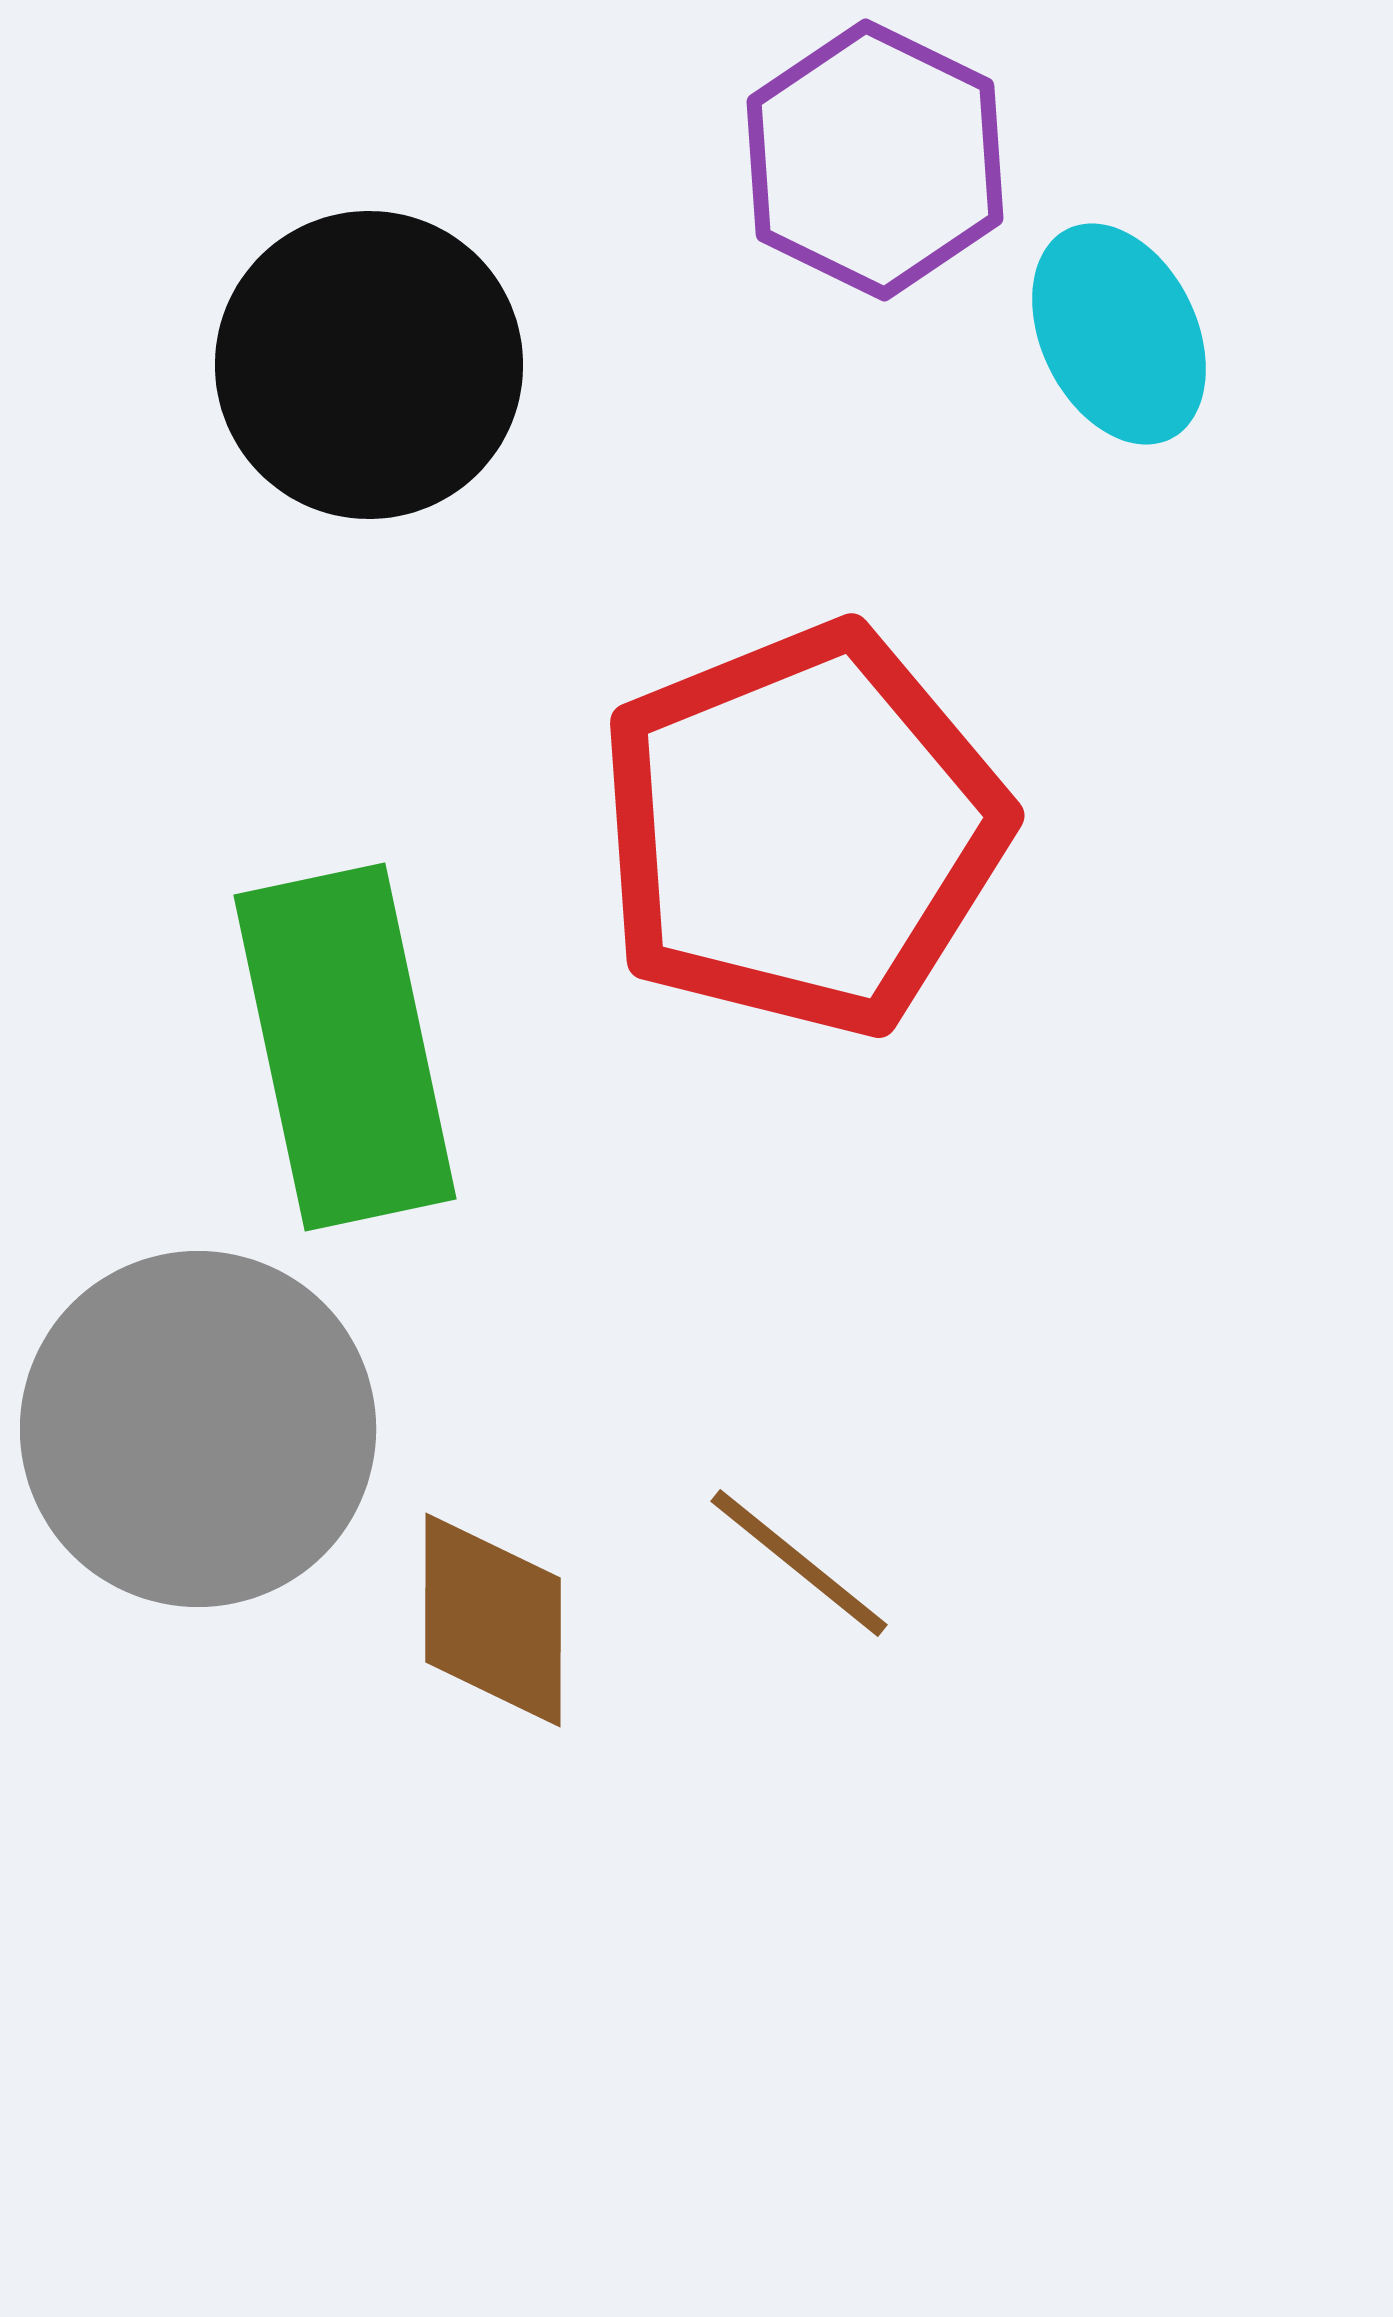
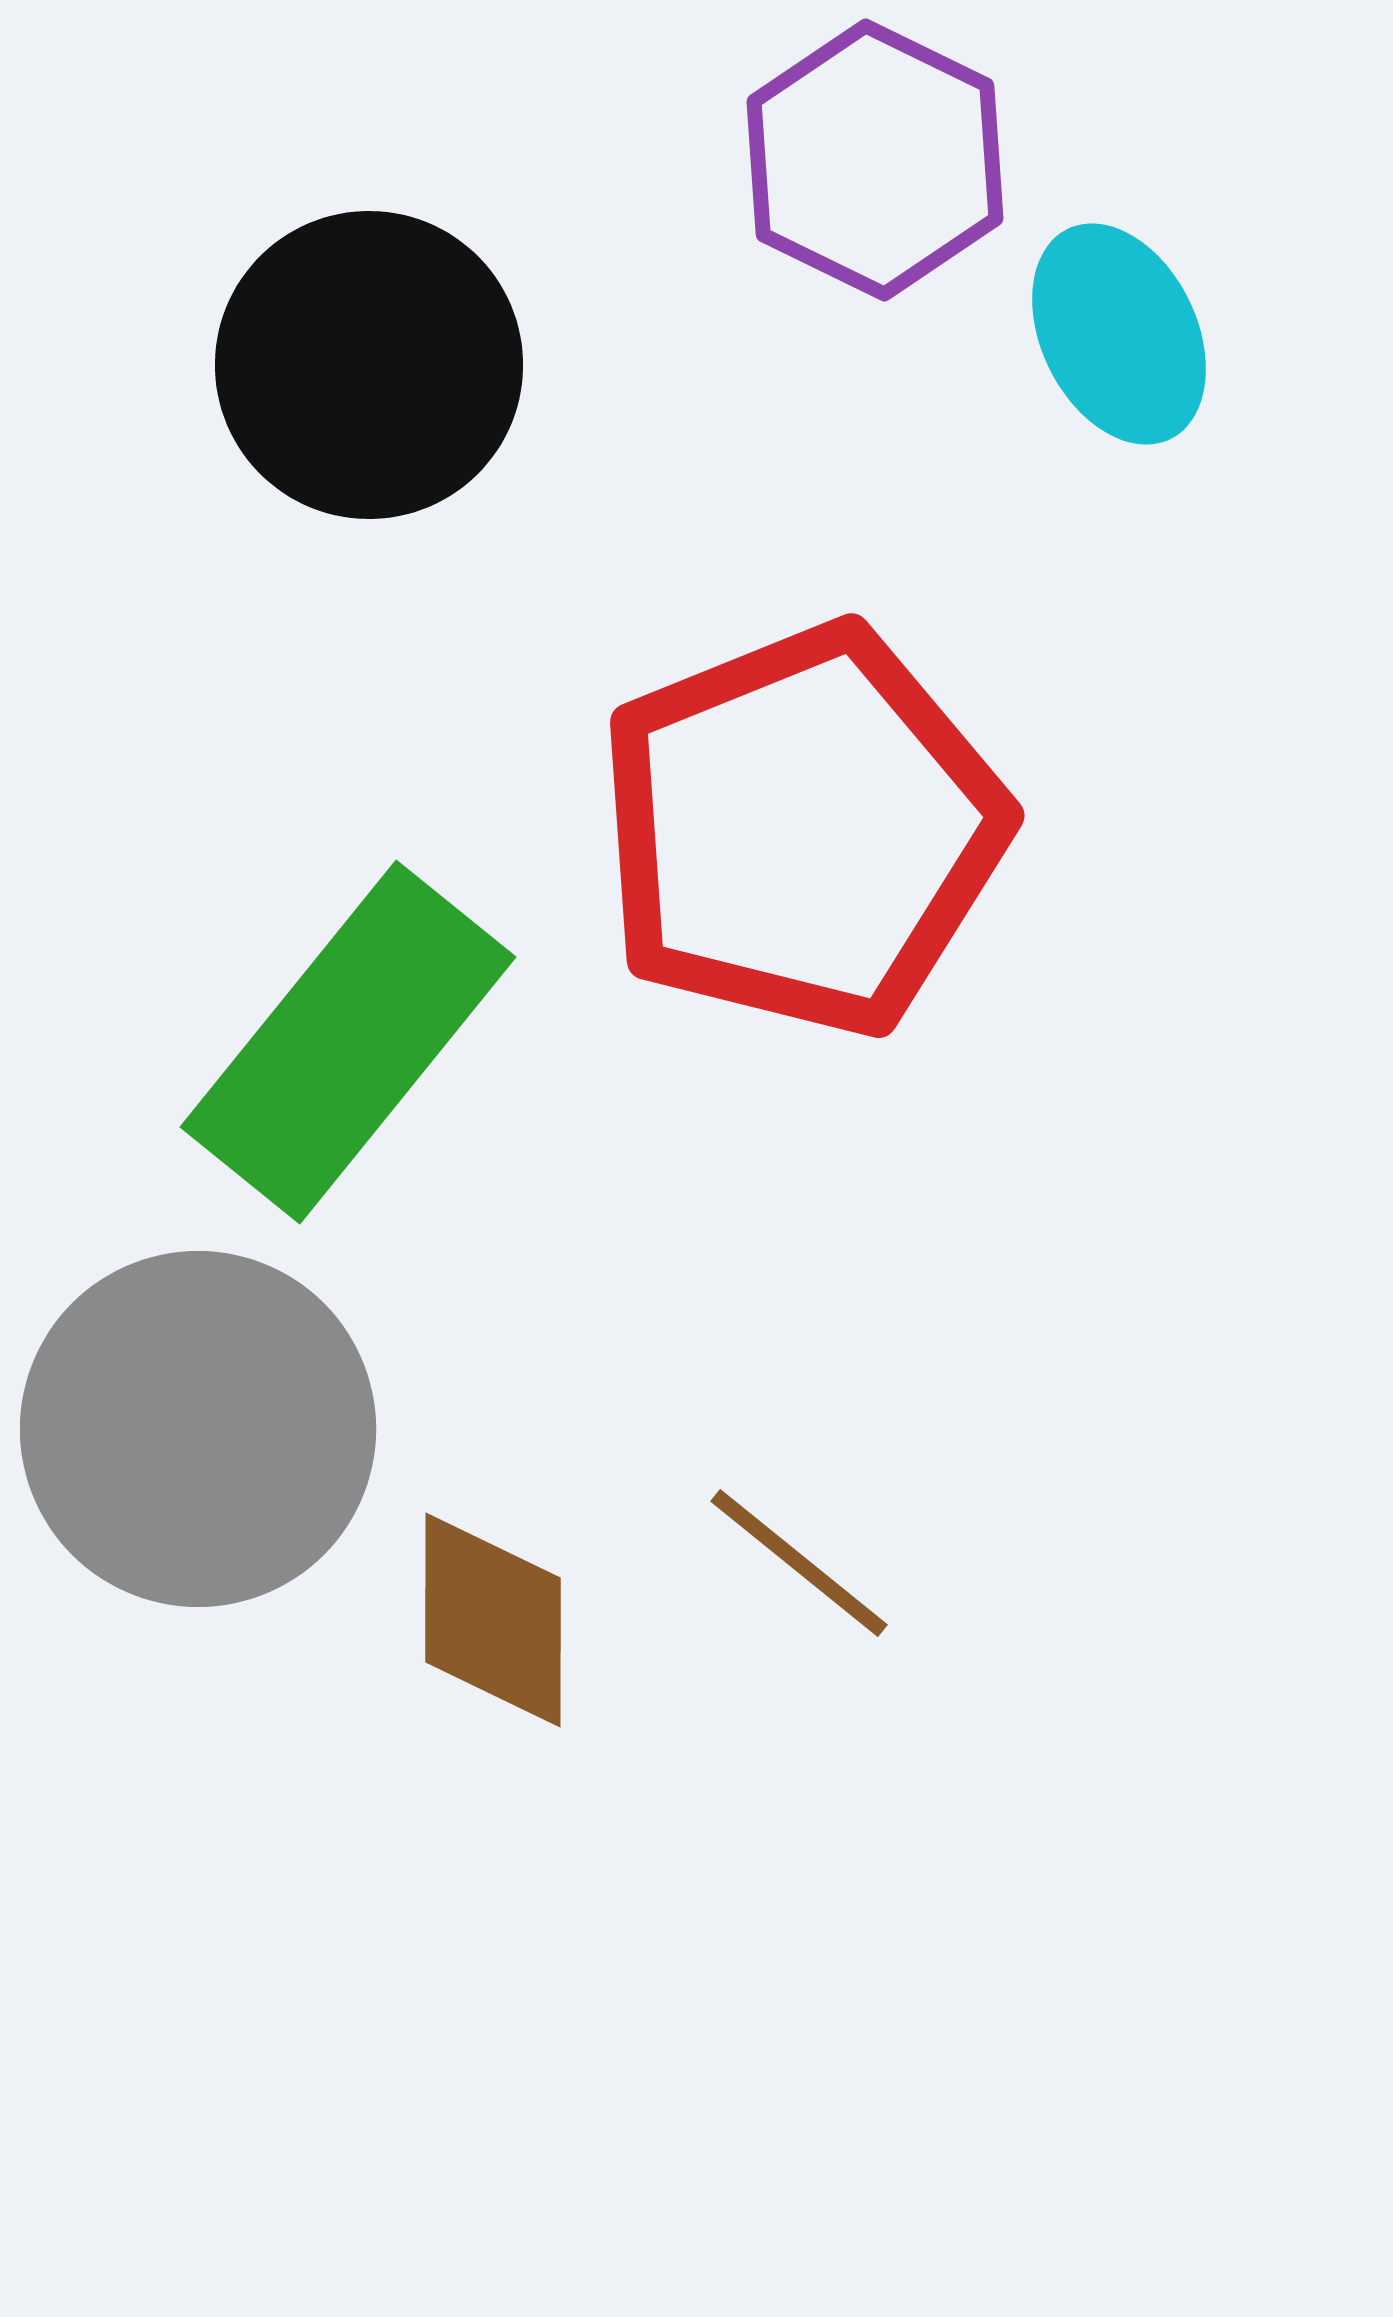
green rectangle: moved 3 px right, 5 px up; rotated 51 degrees clockwise
